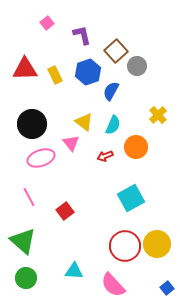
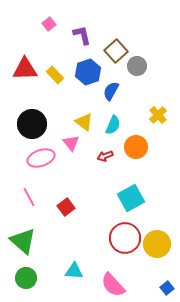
pink square: moved 2 px right, 1 px down
yellow rectangle: rotated 18 degrees counterclockwise
red square: moved 1 px right, 4 px up
red circle: moved 8 px up
